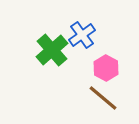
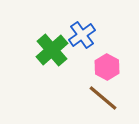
pink hexagon: moved 1 px right, 1 px up
